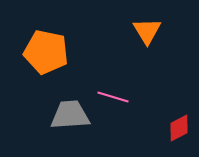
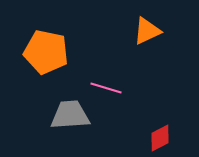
orange triangle: rotated 36 degrees clockwise
pink line: moved 7 px left, 9 px up
red diamond: moved 19 px left, 10 px down
